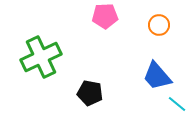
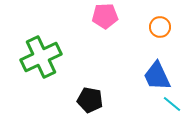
orange circle: moved 1 px right, 2 px down
blue trapezoid: rotated 16 degrees clockwise
black pentagon: moved 7 px down
cyan line: moved 5 px left
